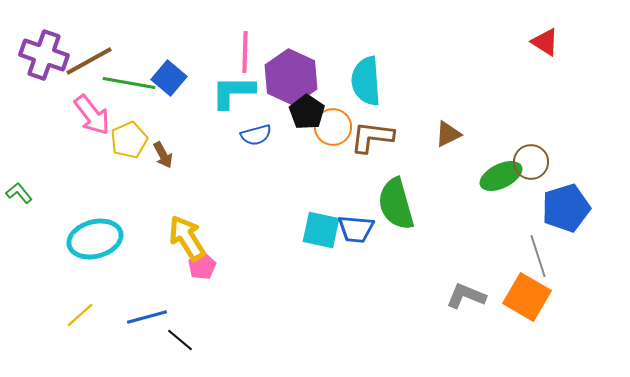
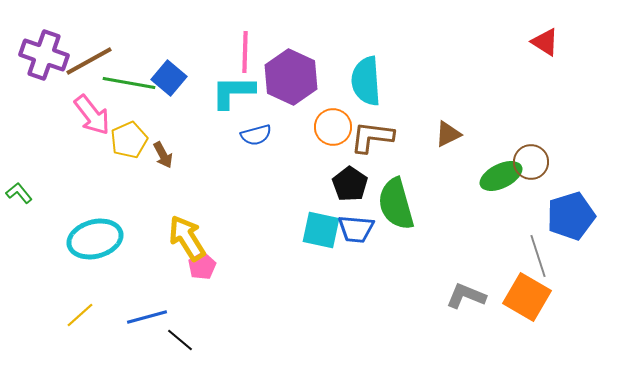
black pentagon: moved 43 px right, 72 px down
blue pentagon: moved 5 px right, 8 px down
